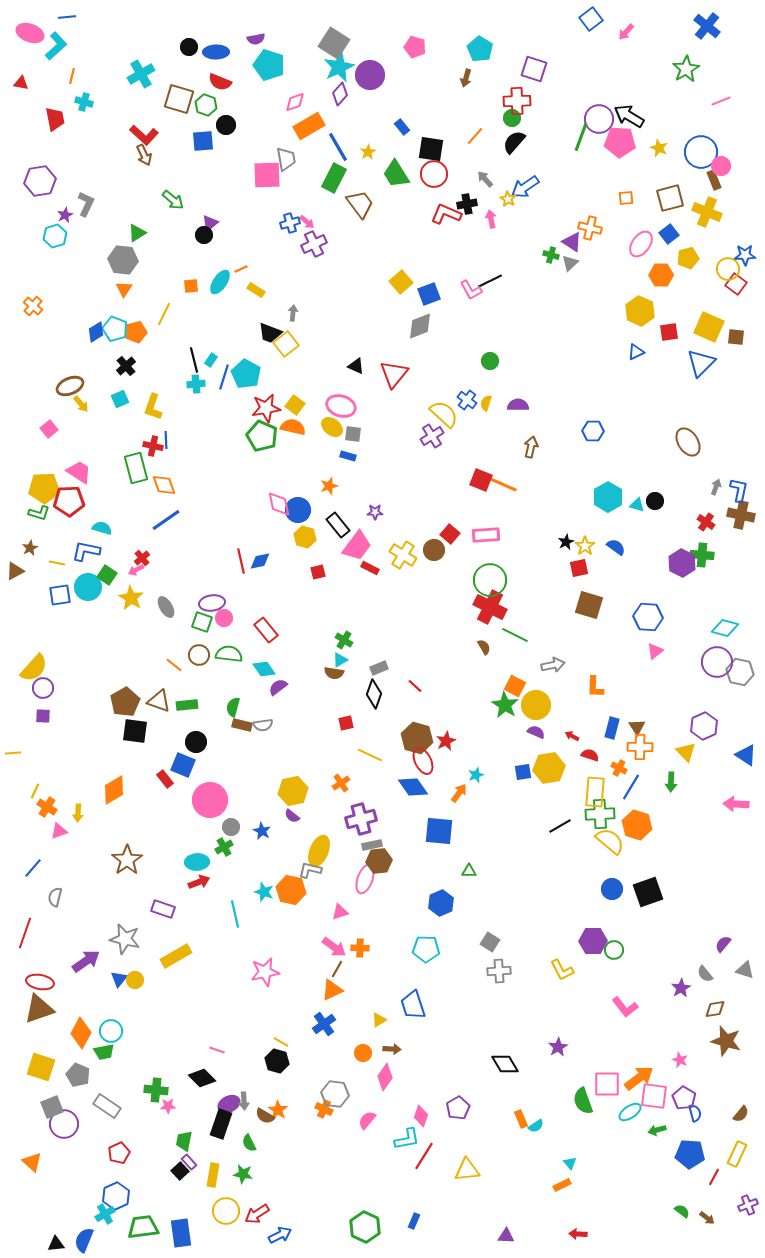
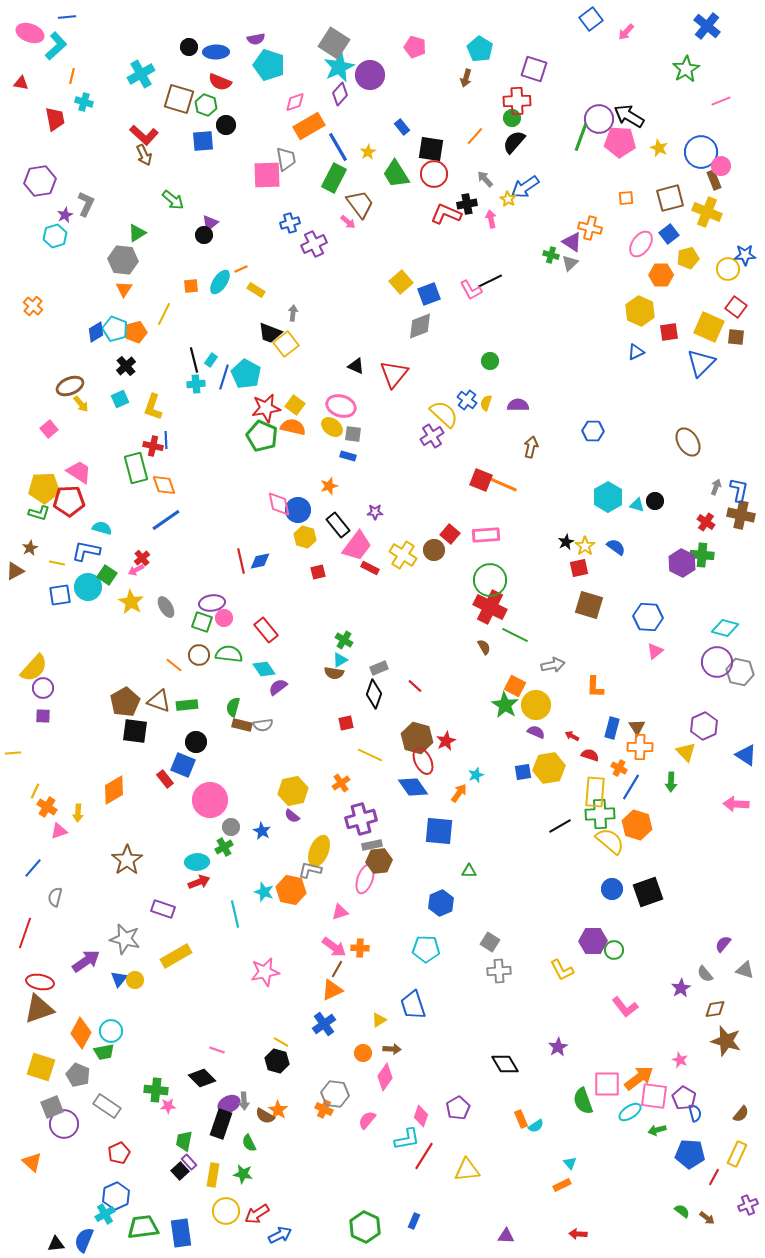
pink arrow at (307, 222): moved 41 px right
red square at (736, 284): moved 23 px down
yellow star at (131, 598): moved 4 px down
